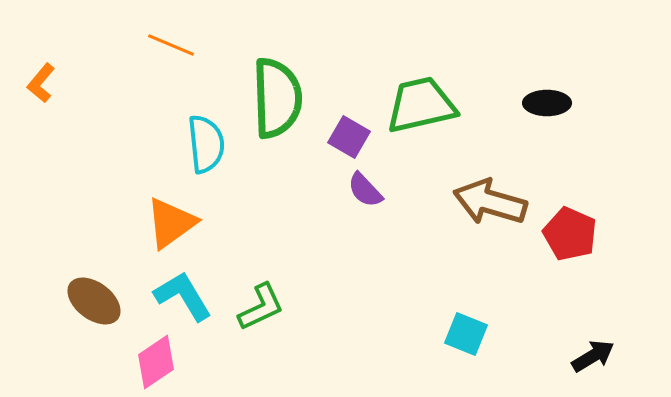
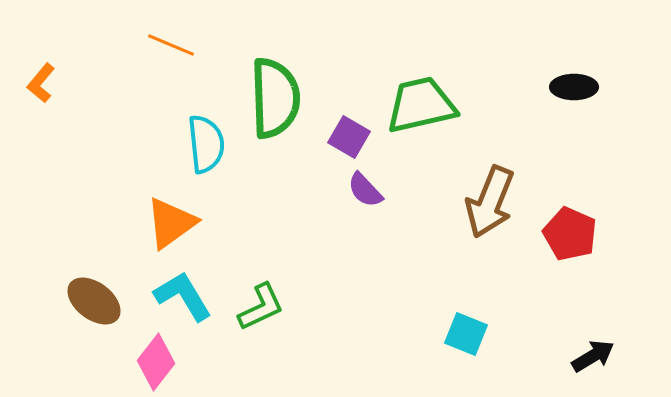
green semicircle: moved 2 px left
black ellipse: moved 27 px right, 16 px up
brown arrow: rotated 84 degrees counterclockwise
pink diamond: rotated 18 degrees counterclockwise
